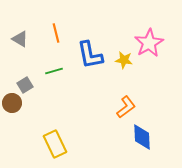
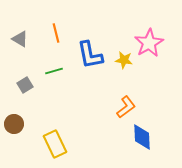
brown circle: moved 2 px right, 21 px down
